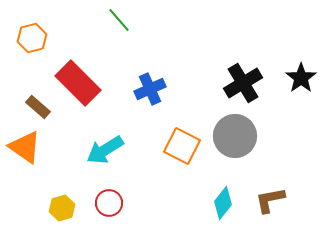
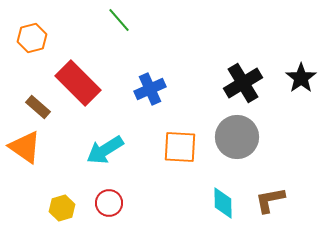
gray circle: moved 2 px right, 1 px down
orange square: moved 2 px left, 1 px down; rotated 24 degrees counterclockwise
cyan diamond: rotated 40 degrees counterclockwise
